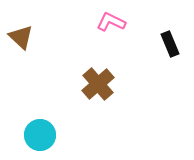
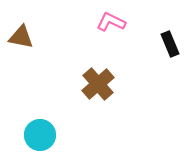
brown triangle: rotated 32 degrees counterclockwise
